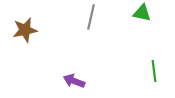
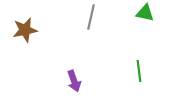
green triangle: moved 3 px right
green line: moved 15 px left
purple arrow: rotated 130 degrees counterclockwise
